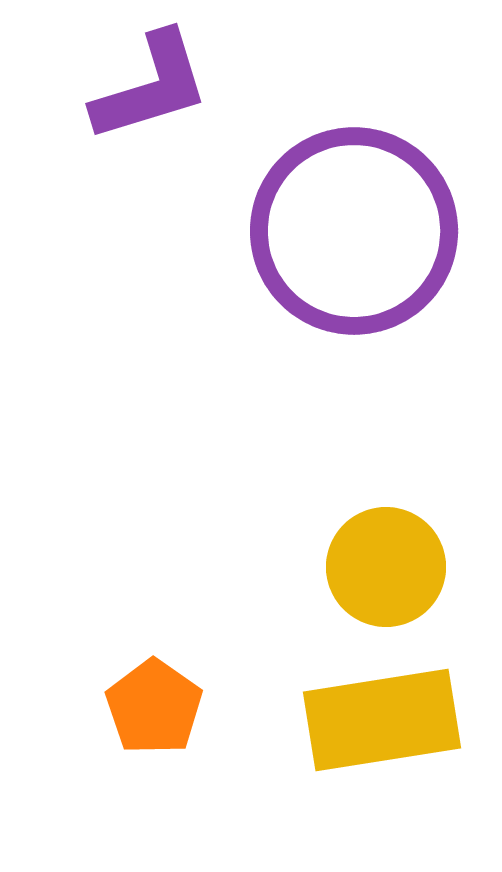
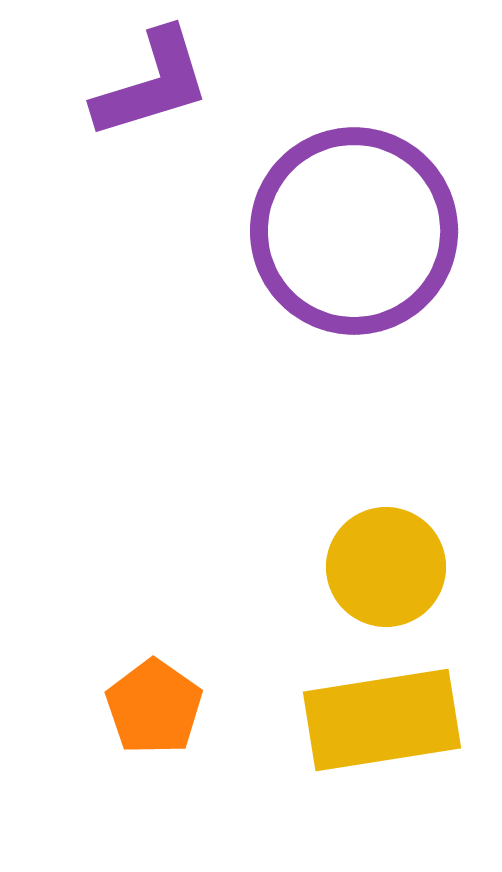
purple L-shape: moved 1 px right, 3 px up
